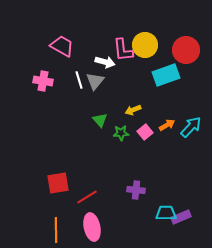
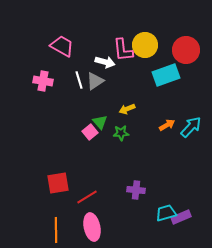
gray triangle: rotated 18 degrees clockwise
yellow arrow: moved 6 px left, 1 px up
green triangle: moved 2 px down
pink square: moved 55 px left
cyan trapezoid: rotated 15 degrees counterclockwise
